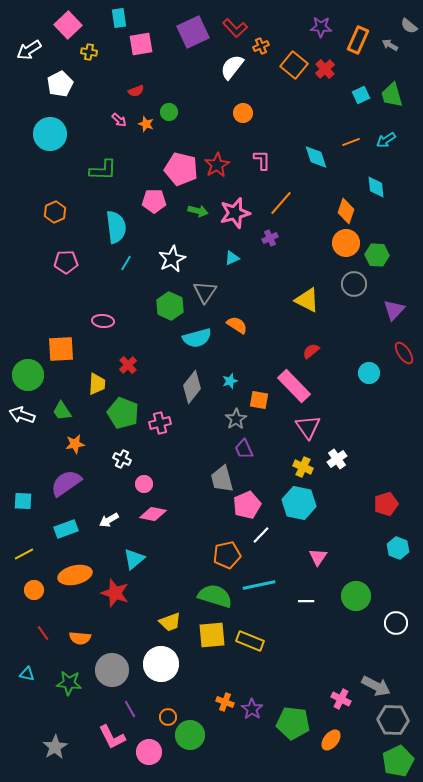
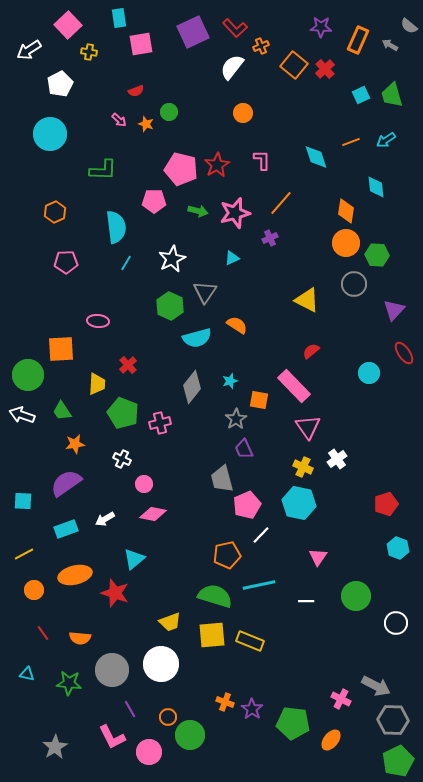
orange diamond at (346, 211): rotated 10 degrees counterclockwise
pink ellipse at (103, 321): moved 5 px left
white arrow at (109, 520): moved 4 px left, 1 px up
